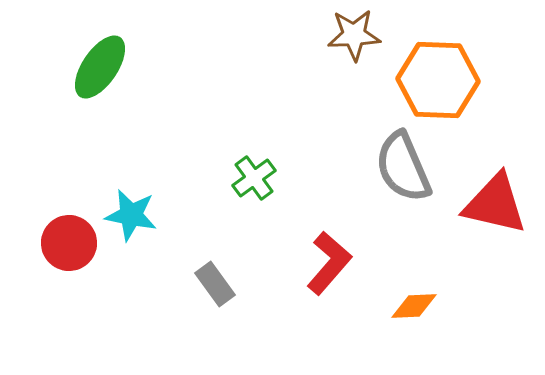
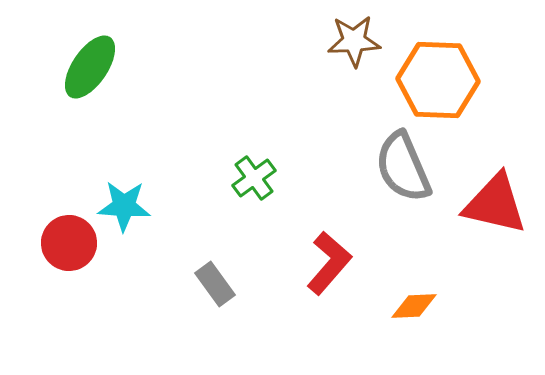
brown star: moved 6 px down
green ellipse: moved 10 px left
cyan star: moved 7 px left, 9 px up; rotated 8 degrees counterclockwise
